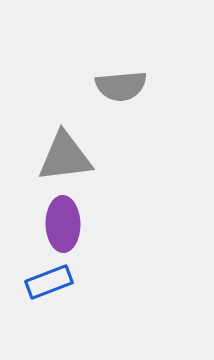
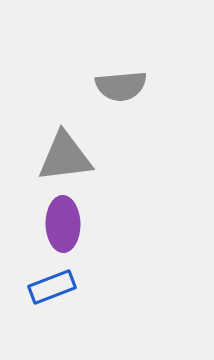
blue rectangle: moved 3 px right, 5 px down
